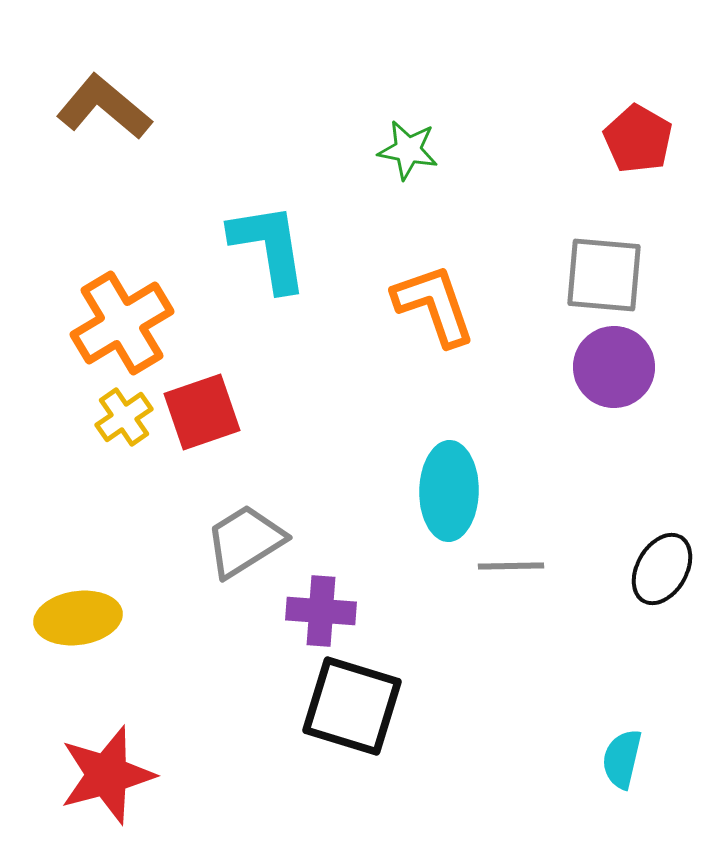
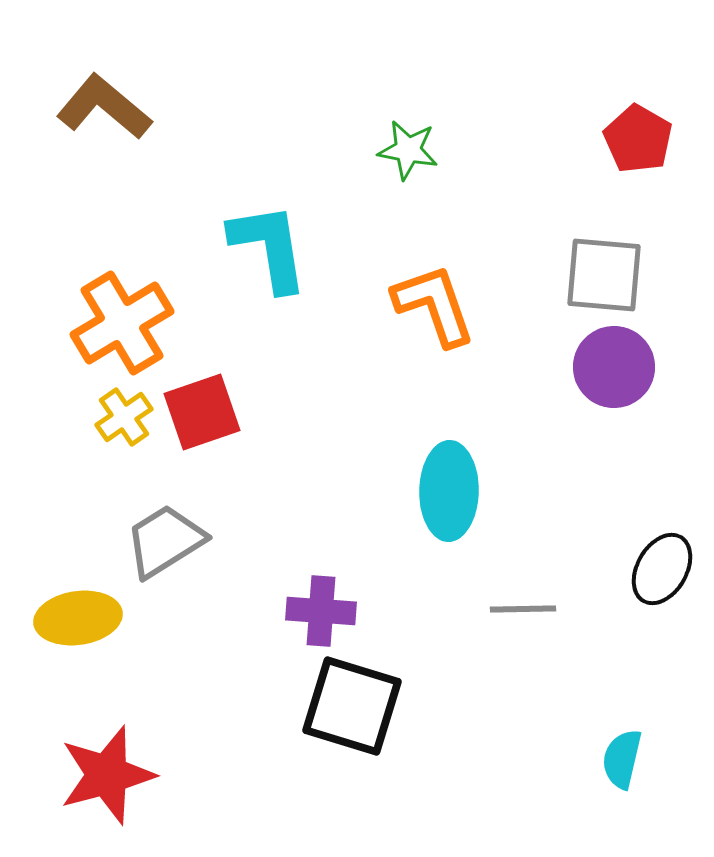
gray trapezoid: moved 80 px left
gray line: moved 12 px right, 43 px down
